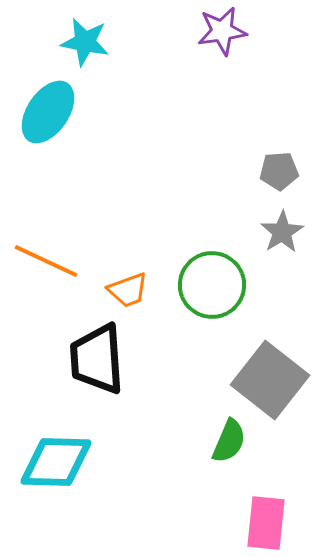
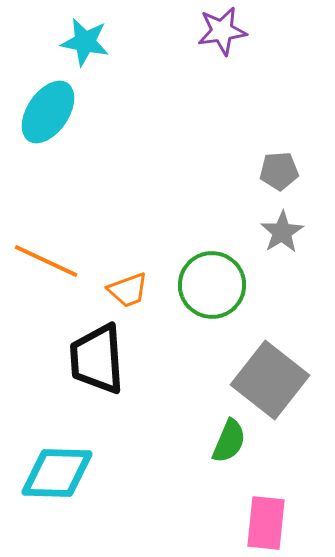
cyan diamond: moved 1 px right, 11 px down
